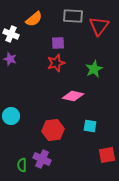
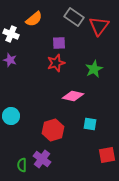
gray rectangle: moved 1 px right, 1 px down; rotated 30 degrees clockwise
purple square: moved 1 px right
purple star: moved 1 px down
cyan square: moved 2 px up
red hexagon: rotated 10 degrees counterclockwise
purple cross: rotated 12 degrees clockwise
